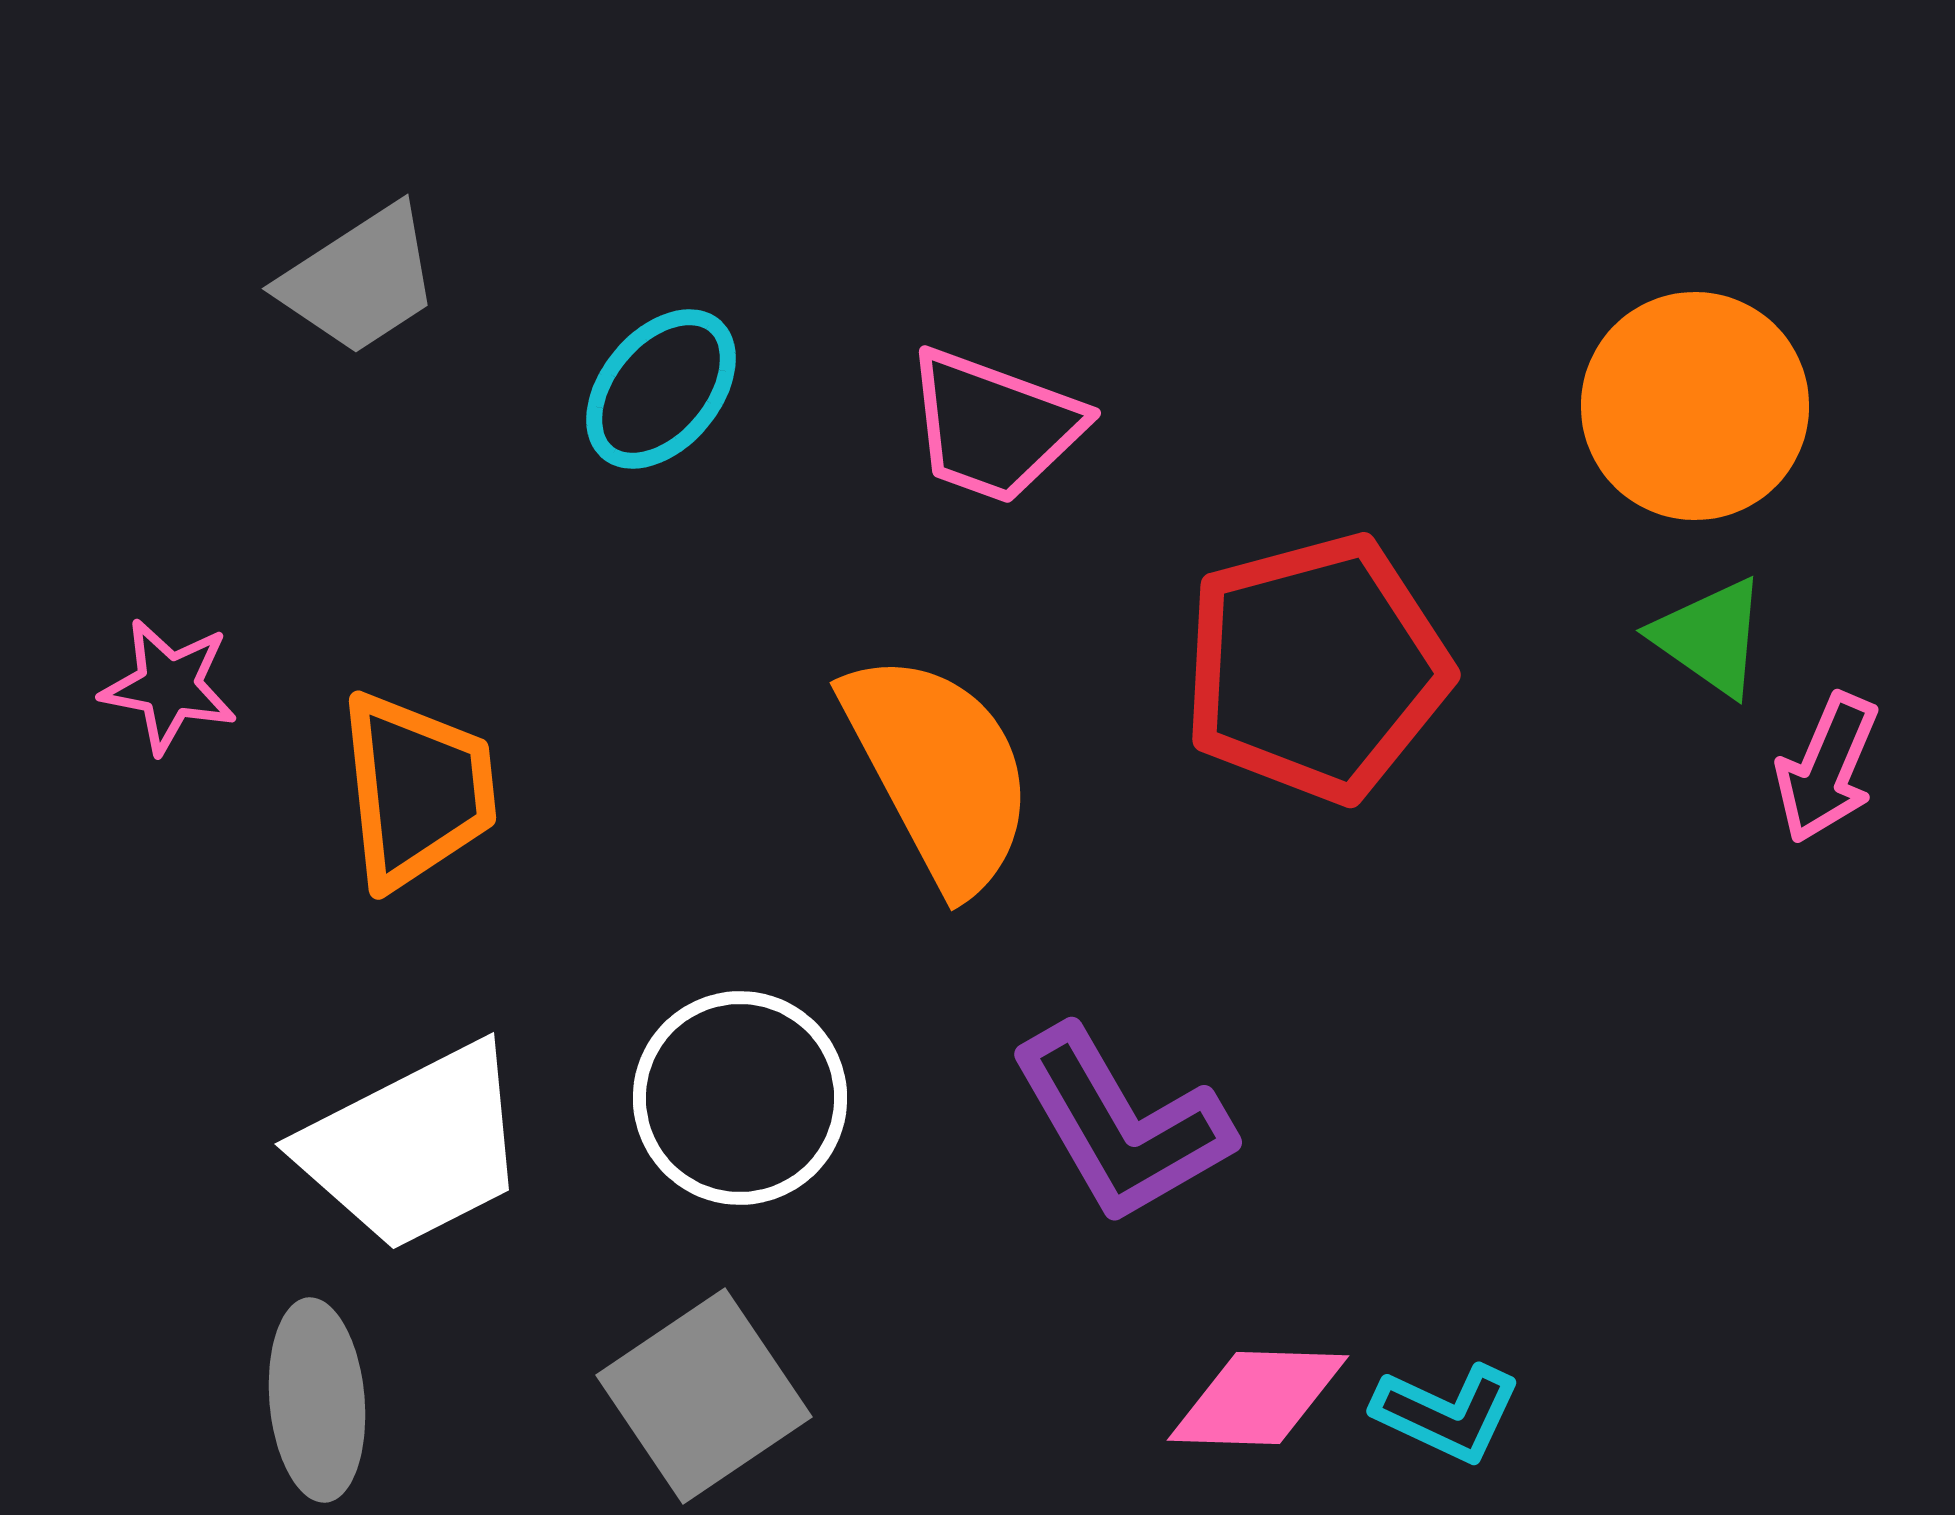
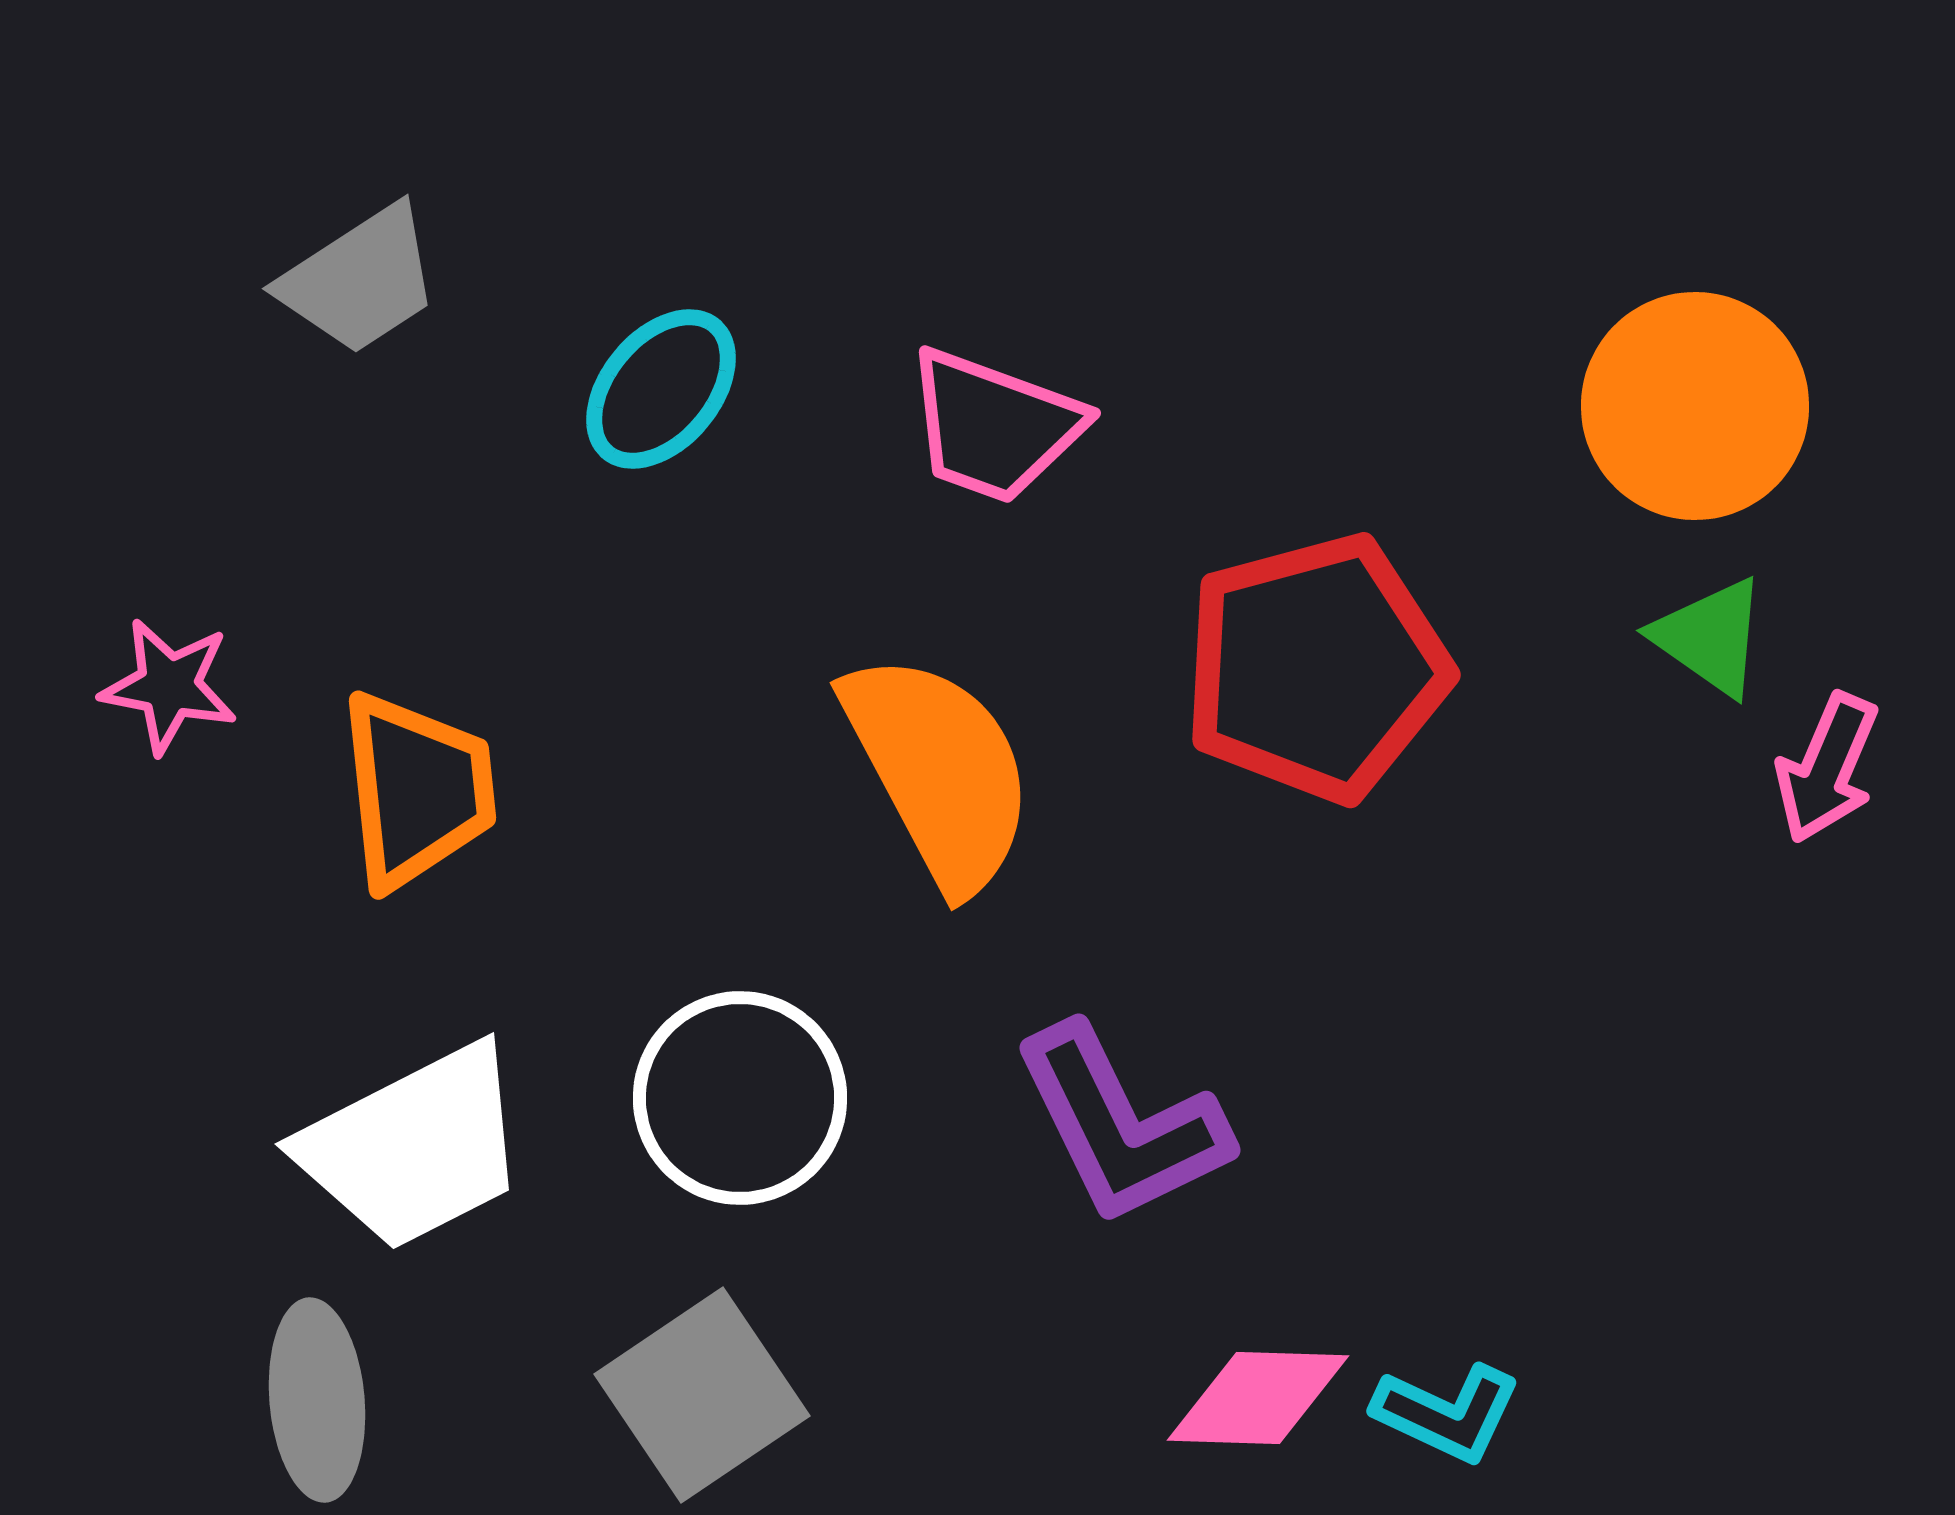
purple L-shape: rotated 4 degrees clockwise
gray square: moved 2 px left, 1 px up
